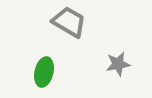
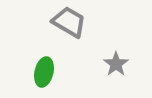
gray star: moved 2 px left; rotated 25 degrees counterclockwise
